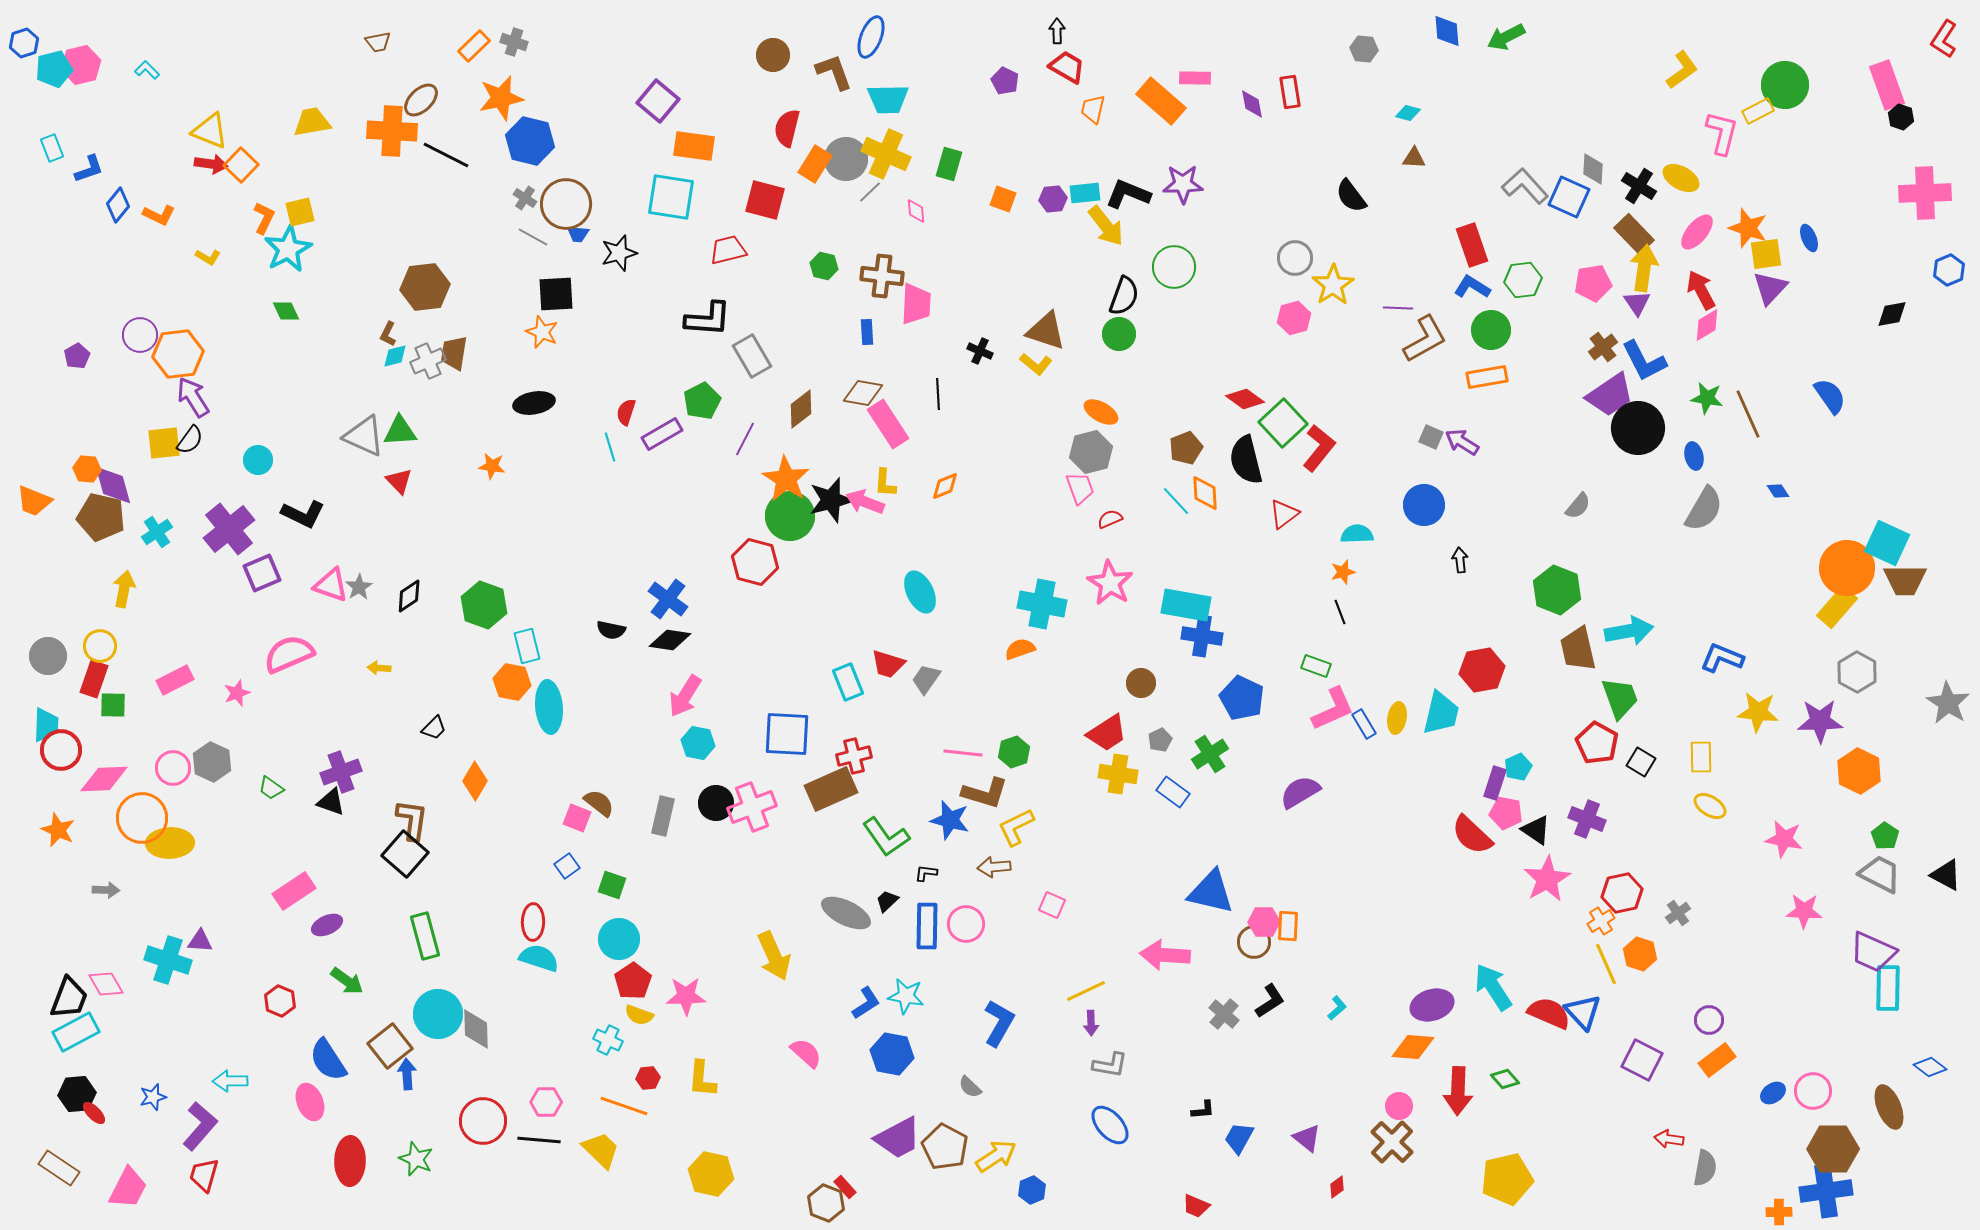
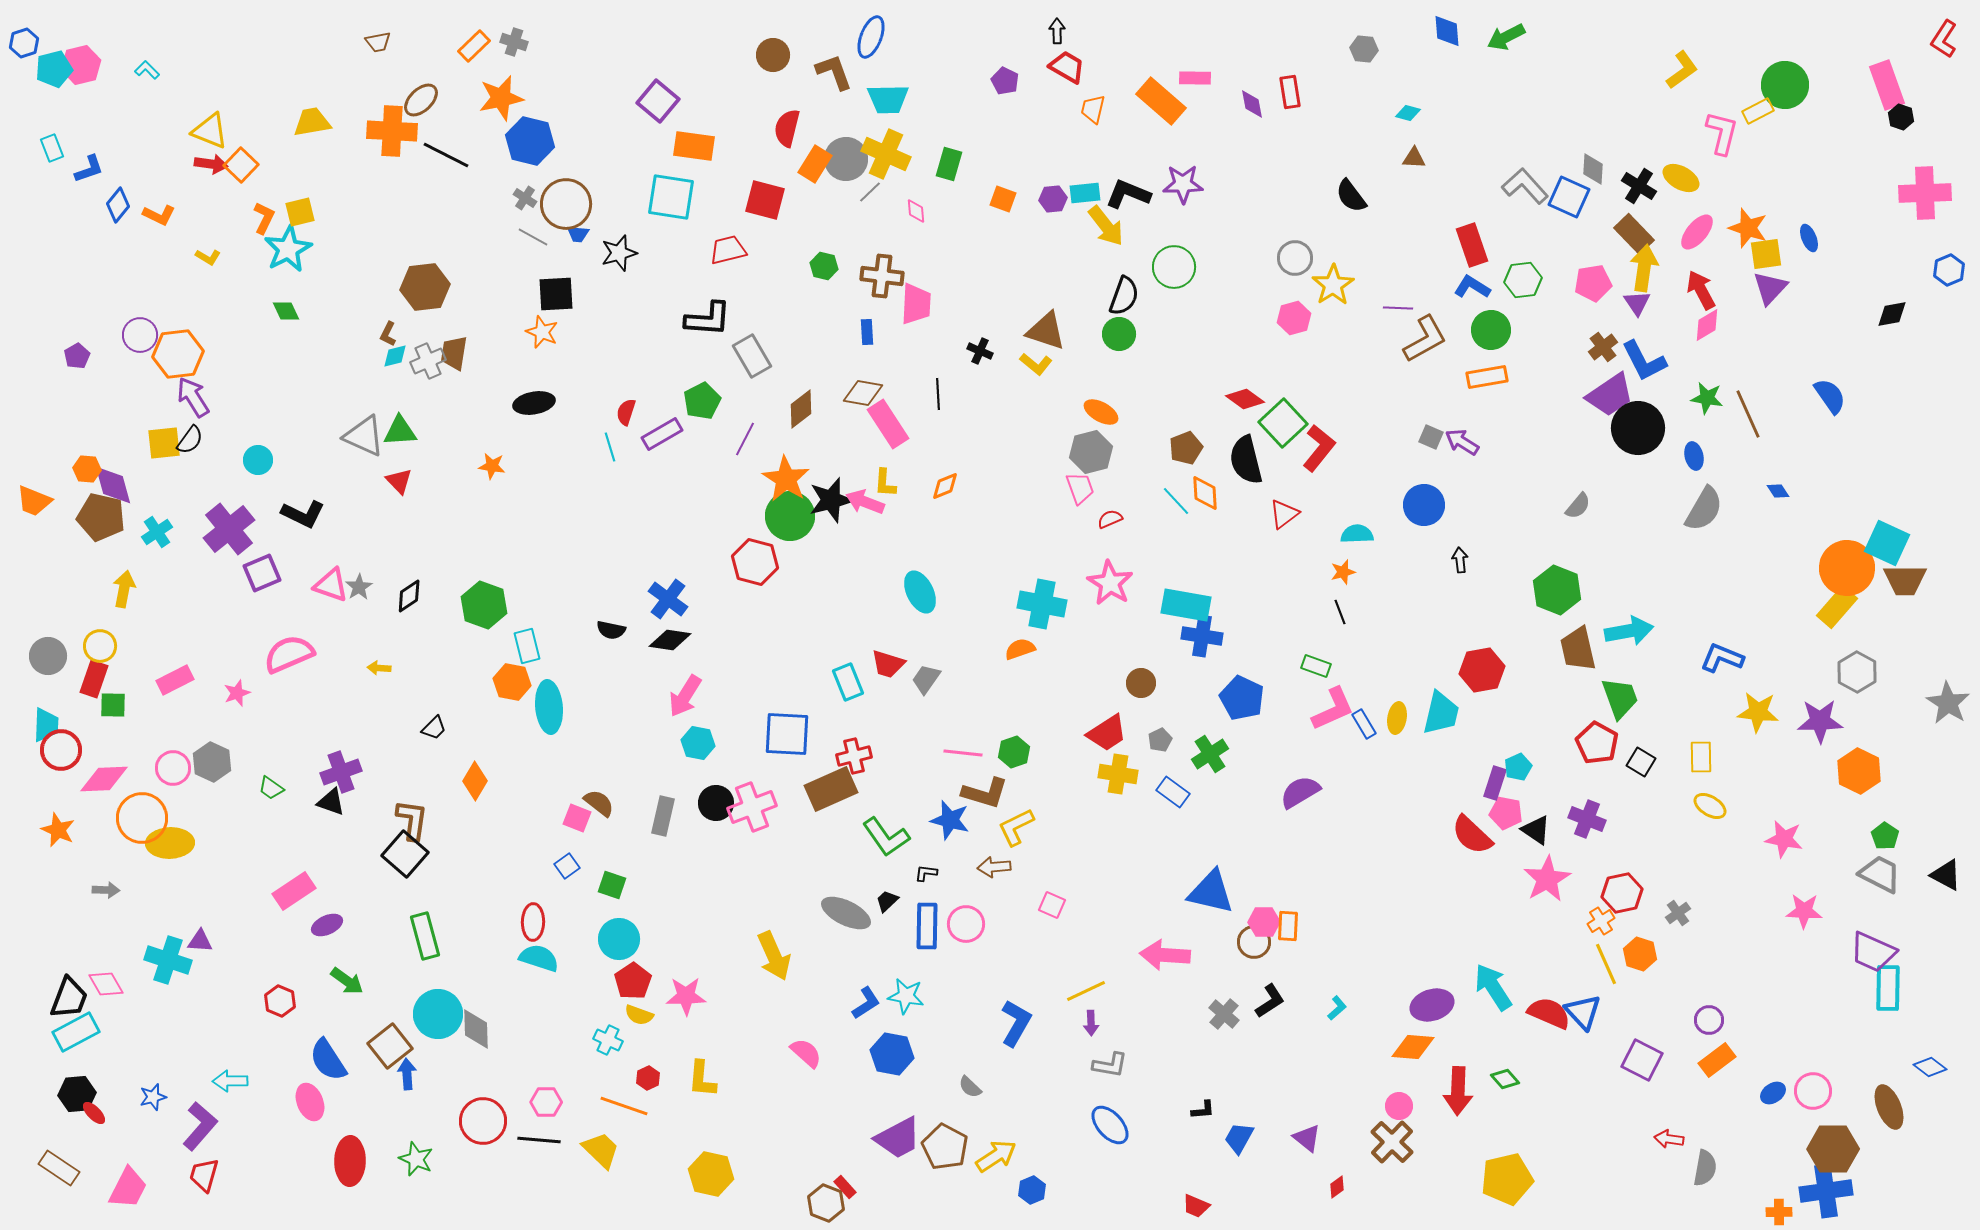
blue L-shape at (999, 1023): moved 17 px right
red hexagon at (648, 1078): rotated 20 degrees counterclockwise
